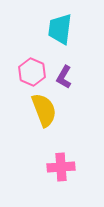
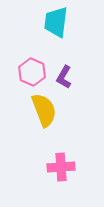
cyan trapezoid: moved 4 px left, 7 px up
